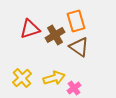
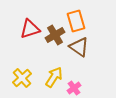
yellow arrow: moved 1 px up; rotated 40 degrees counterclockwise
